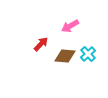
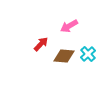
pink arrow: moved 1 px left
brown diamond: moved 1 px left
